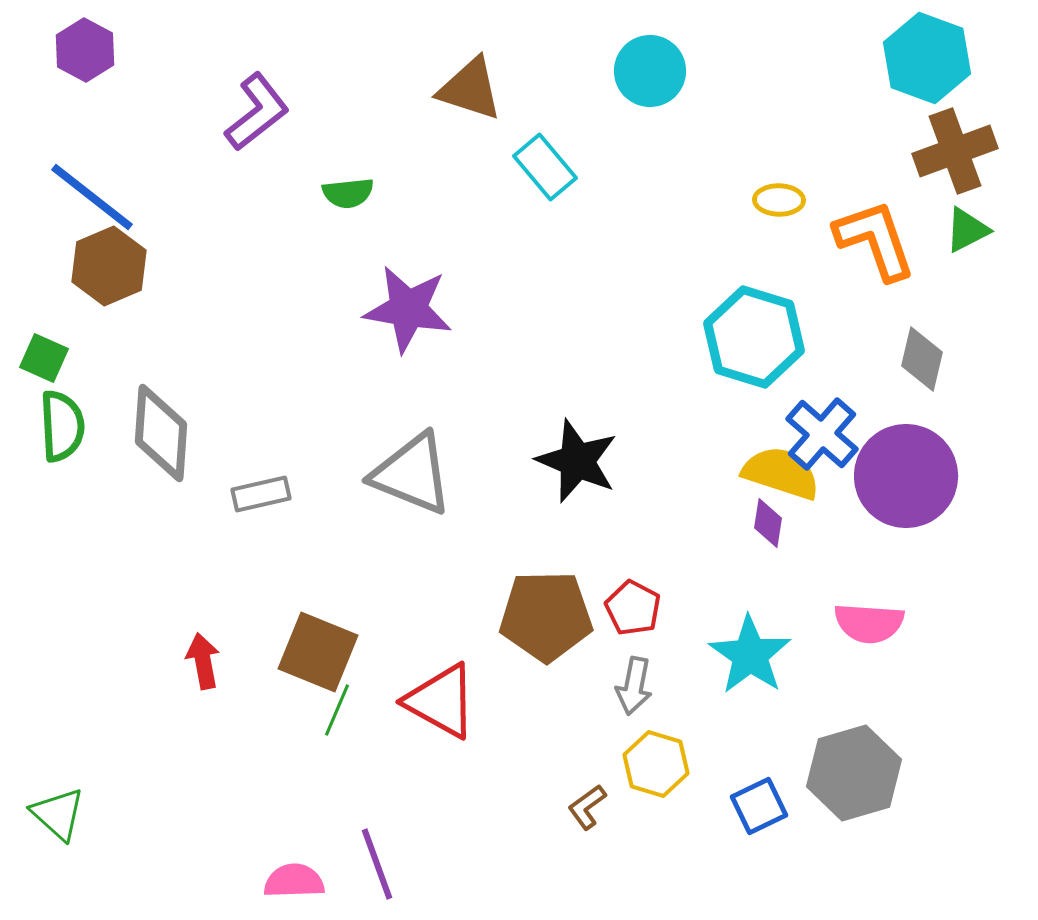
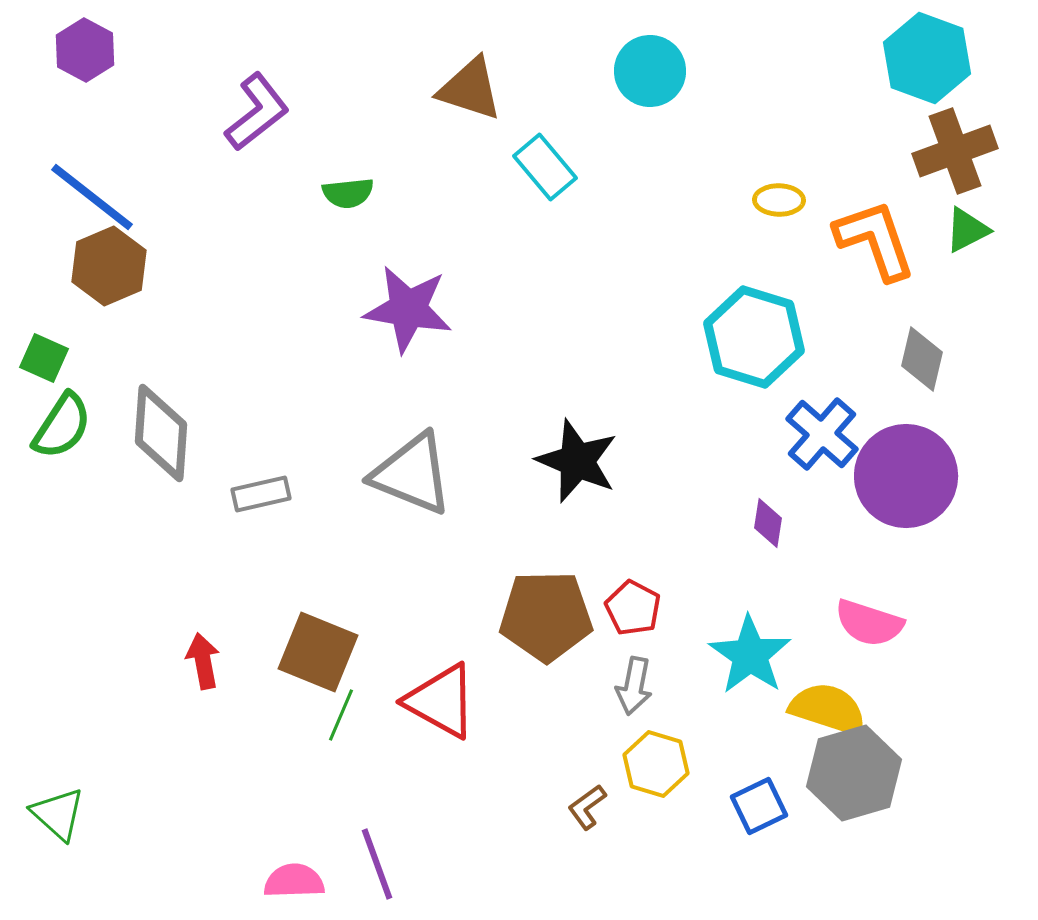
green semicircle at (62, 426): rotated 36 degrees clockwise
yellow semicircle at (781, 473): moved 47 px right, 236 px down
pink semicircle at (869, 623): rotated 14 degrees clockwise
green line at (337, 710): moved 4 px right, 5 px down
